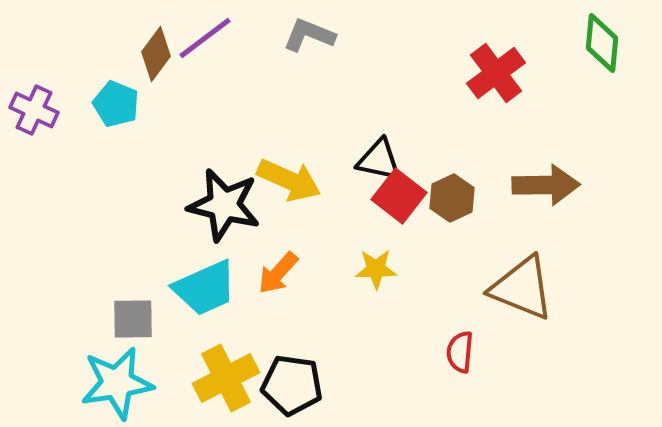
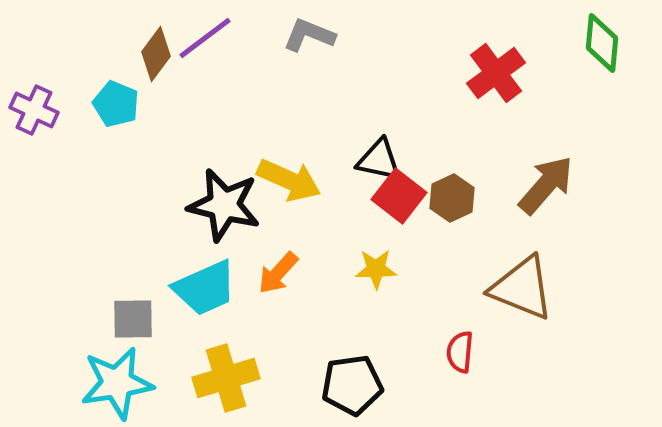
brown arrow: rotated 48 degrees counterclockwise
yellow cross: rotated 10 degrees clockwise
black pentagon: moved 60 px right; rotated 16 degrees counterclockwise
